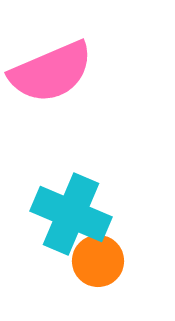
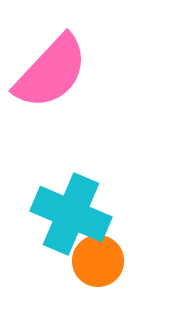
pink semicircle: rotated 24 degrees counterclockwise
